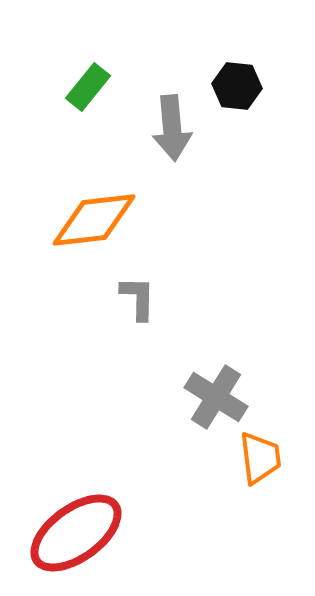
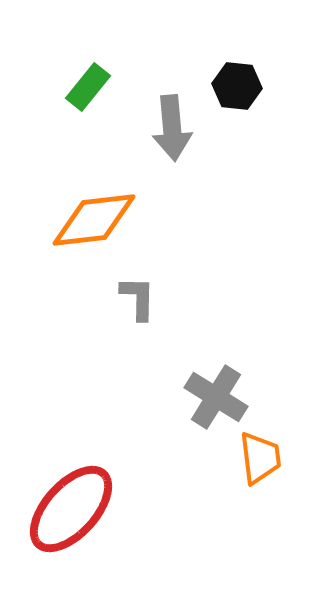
red ellipse: moved 5 px left, 24 px up; rotated 12 degrees counterclockwise
